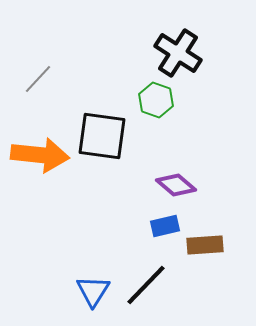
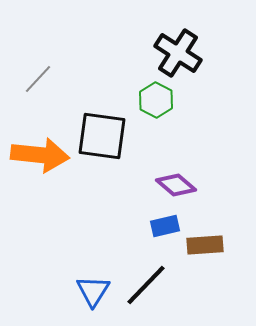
green hexagon: rotated 8 degrees clockwise
